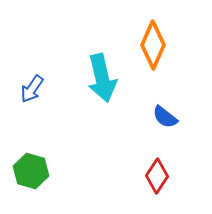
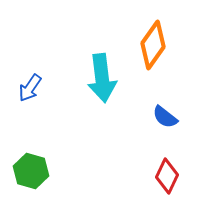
orange diamond: rotated 12 degrees clockwise
cyan arrow: rotated 6 degrees clockwise
blue arrow: moved 2 px left, 1 px up
red diamond: moved 10 px right; rotated 8 degrees counterclockwise
